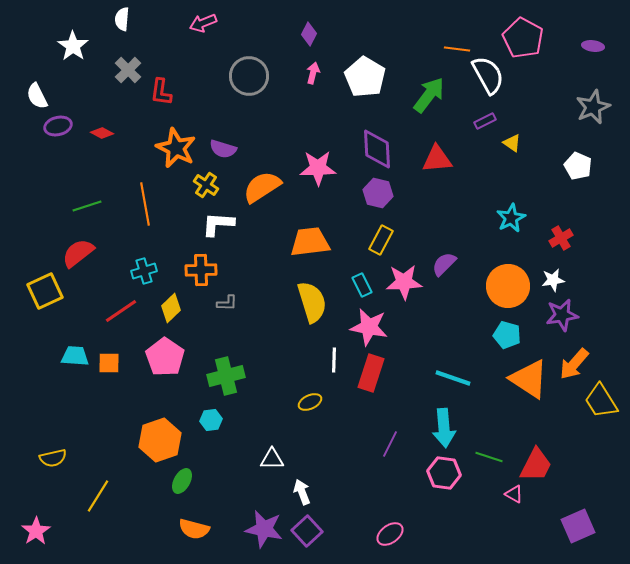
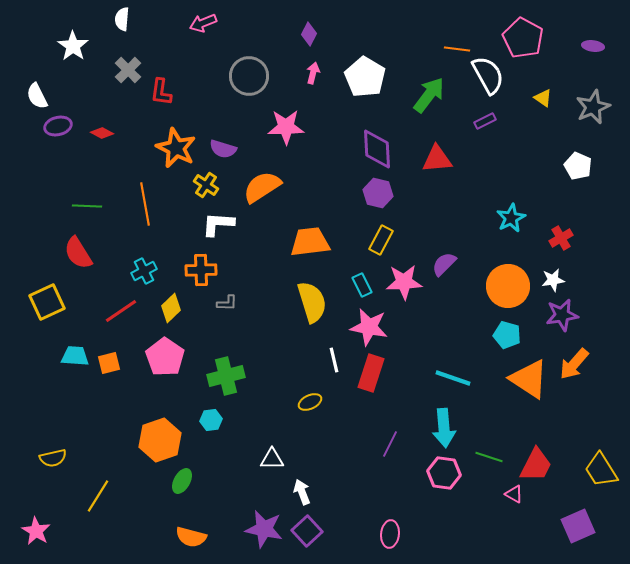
yellow triangle at (512, 143): moved 31 px right, 45 px up
pink star at (318, 168): moved 32 px left, 41 px up
green line at (87, 206): rotated 20 degrees clockwise
red semicircle at (78, 253): rotated 84 degrees counterclockwise
cyan cross at (144, 271): rotated 10 degrees counterclockwise
yellow square at (45, 291): moved 2 px right, 11 px down
white line at (334, 360): rotated 15 degrees counterclockwise
orange square at (109, 363): rotated 15 degrees counterclockwise
yellow trapezoid at (601, 401): moved 69 px down
orange semicircle at (194, 529): moved 3 px left, 8 px down
pink star at (36, 531): rotated 8 degrees counterclockwise
pink ellipse at (390, 534): rotated 48 degrees counterclockwise
